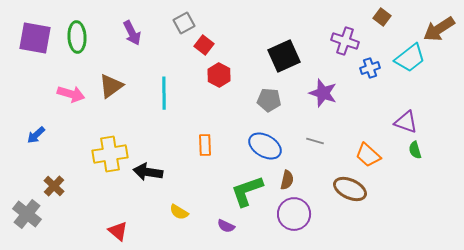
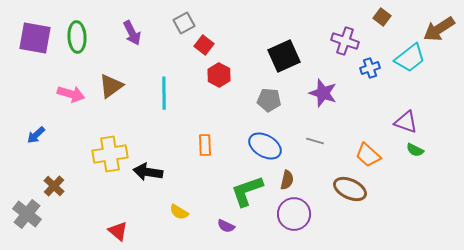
green semicircle: rotated 48 degrees counterclockwise
